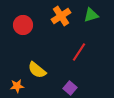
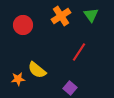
green triangle: rotated 49 degrees counterclockwise
orange star: moved 1 px right, 7 px up
